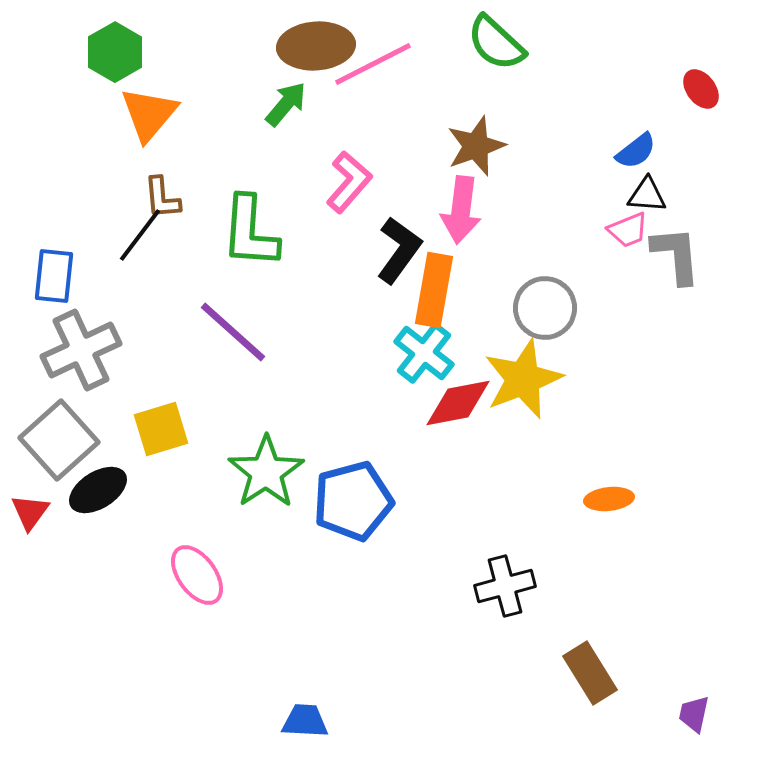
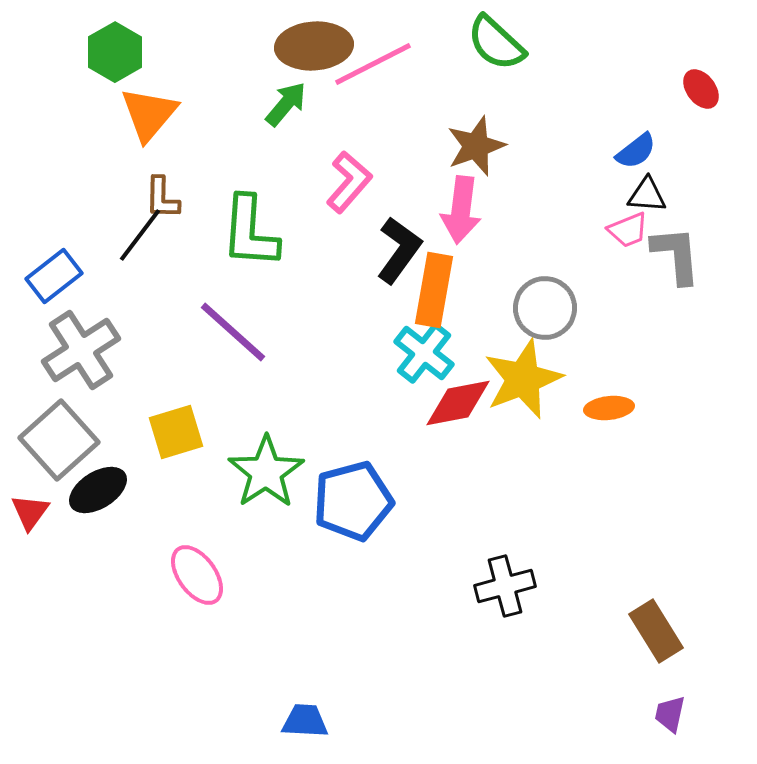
brown ellipse: moved 2 px left
brown L-shape: rotated 6 degrees clockwise
blue rectangle: rotated 46 degrees clockwise
gray cross: rotated 8 degrees counterclockwise
yellow square: moved 15 px right, 3 px down
orange ellipse: moved 91 px up
brown rectangle: moved 66 px right, 42 px up
purple trapezoid: moved 24 px left
